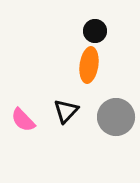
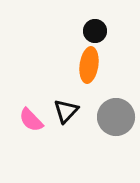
pink semicircle: moved 8 px right
